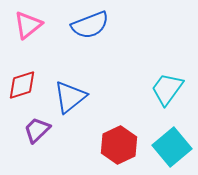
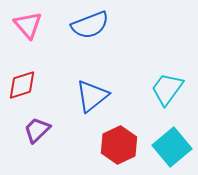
pink triangle: rotated 32 degrees counterclockwise
blue triangle: moved 22 px right, 1 px up
